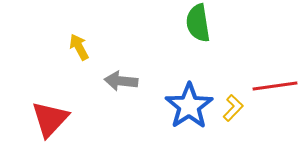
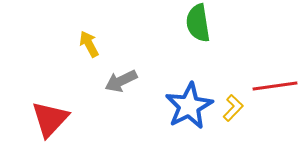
yellow arrow: moved 10 px right, 3 px up
gray arrow: rotated 32 degrees counterclockwise
blue star: rotated 6 degrees clockwise
